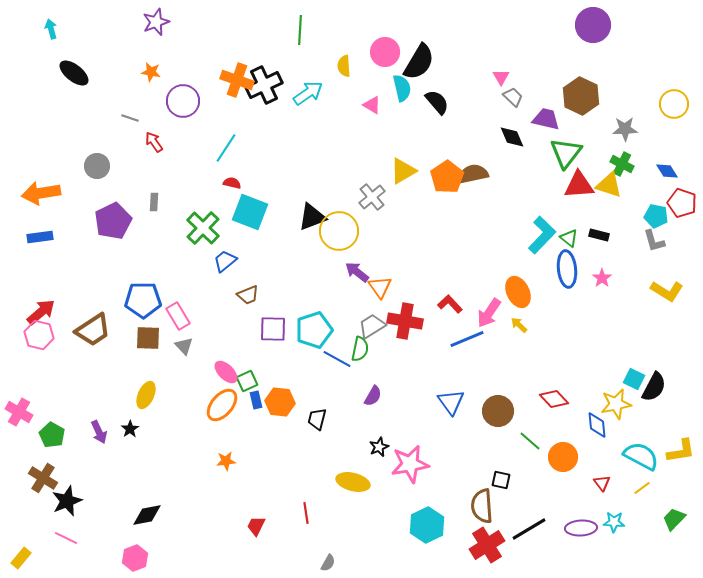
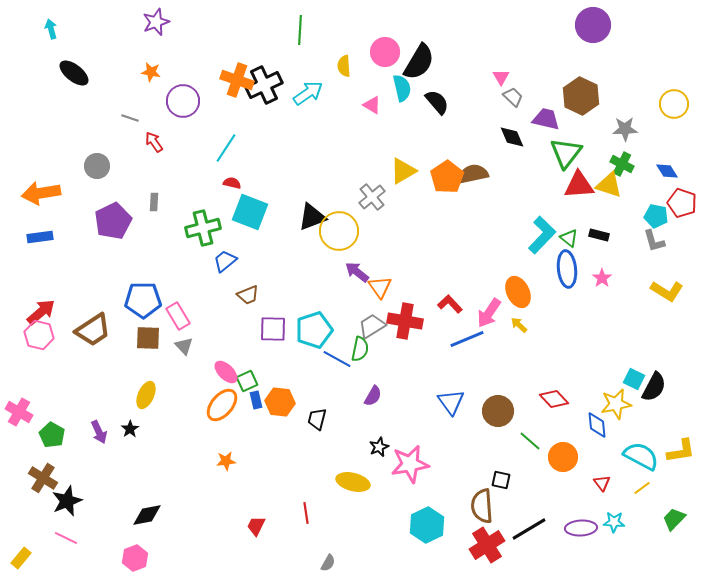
green cross at (203, 228): rotated 32 degrees clockwise
